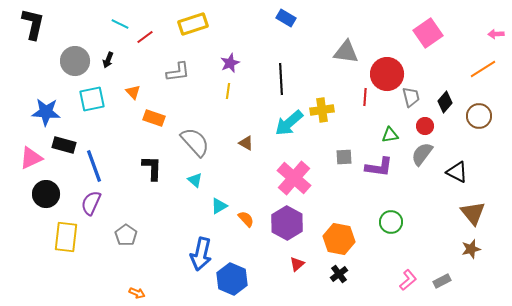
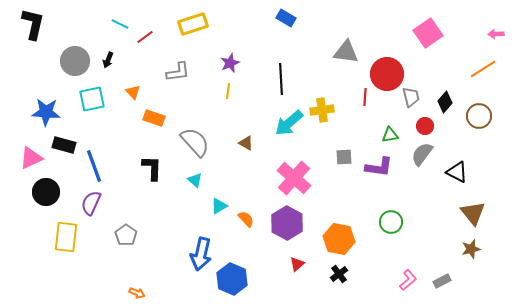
black circle at (46, 194): moved 2 px up
